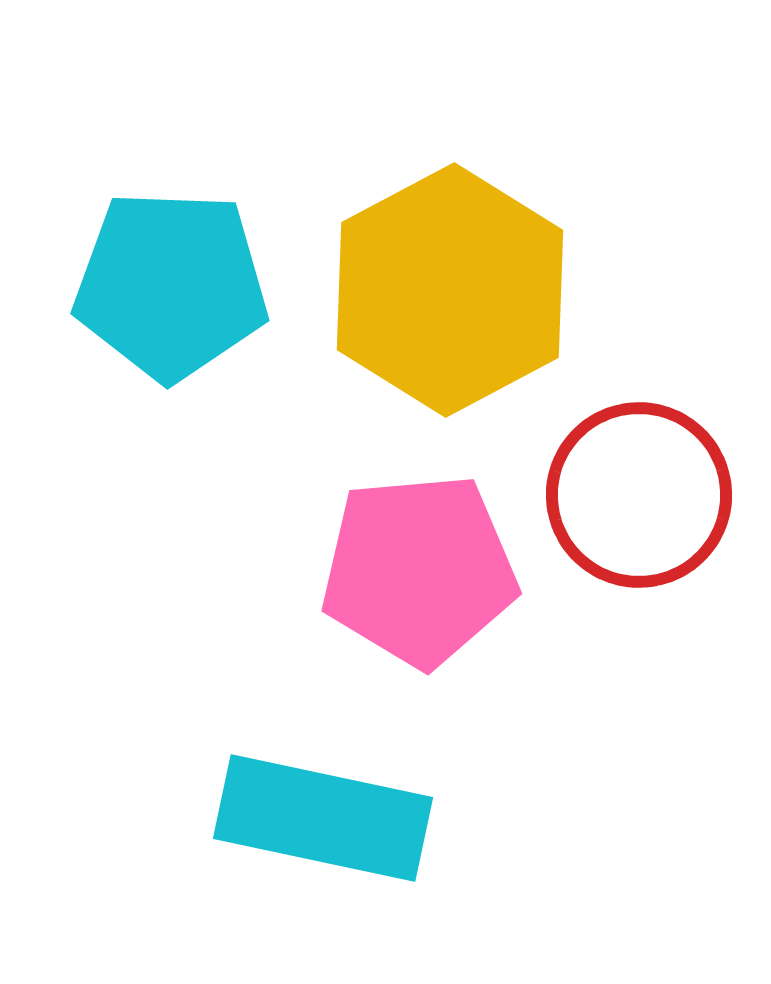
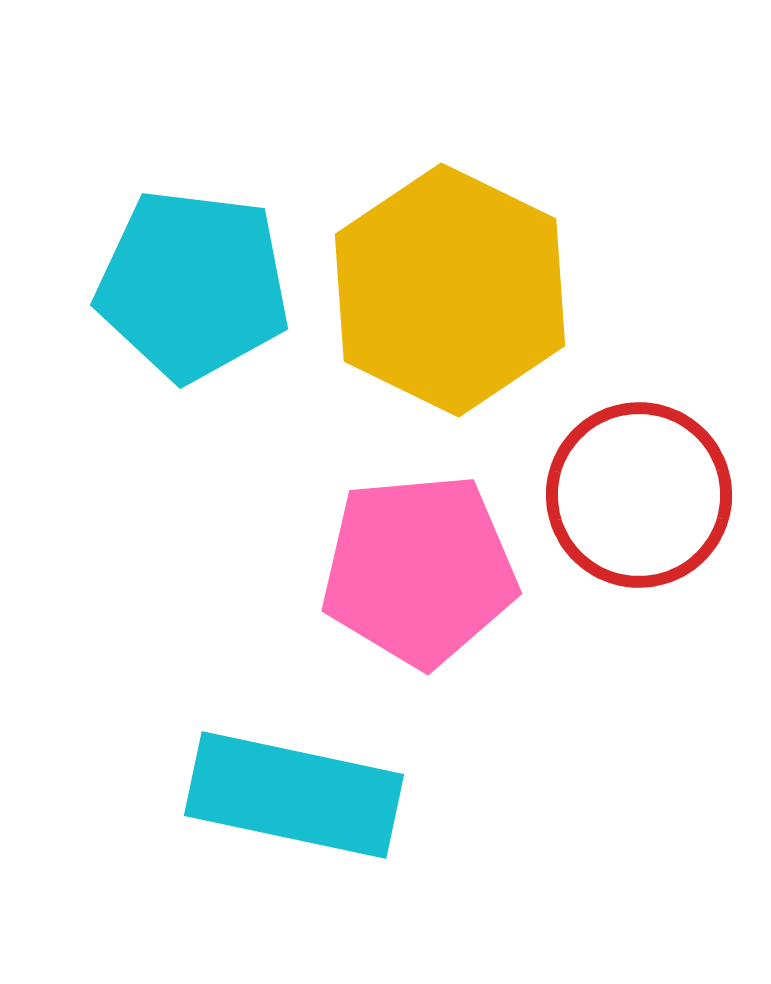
cyan pentagon: moved 22 px right; rotated 5 degrees clockwise
yellow hexagon: rotated 6 degrees counterclockwise
cyan rectangle: moved 29 px left, 23 px up
